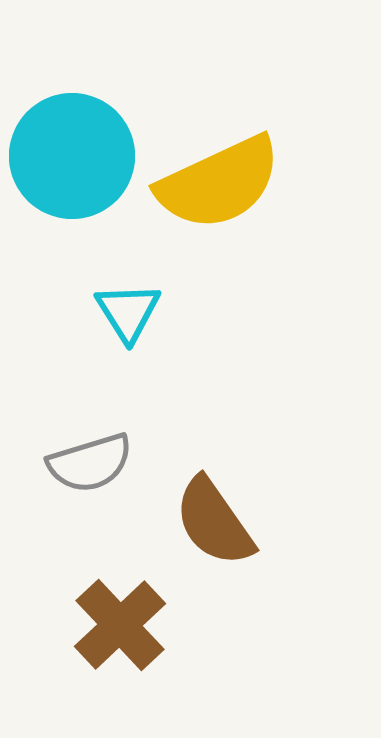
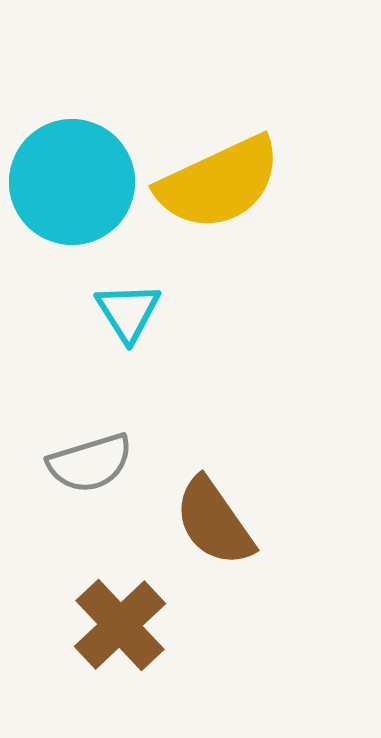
cyan circle: moved 26 px down
